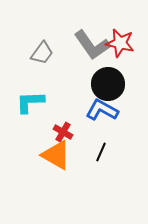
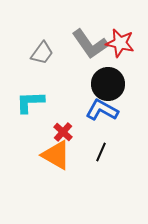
gray L-shape: moved 2 px left, 1 px up
red cross: rotated 12 degrees clockwise
